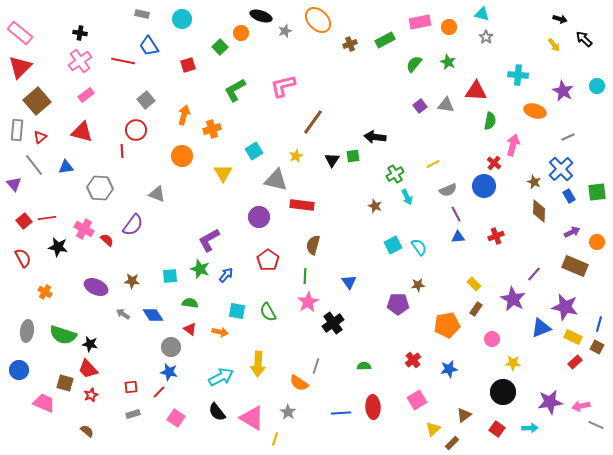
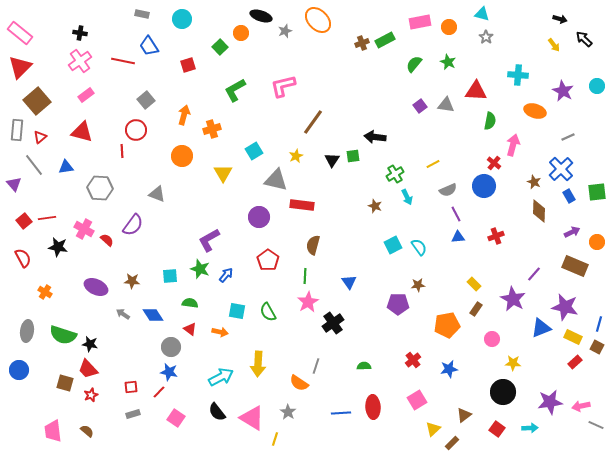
brown cross at (350, 44): moved 12 px right, 1 px up
pink trapezoid at (44, 403): moved 9 px right, 28 px down; rotated 120 degrees counterclockwise
